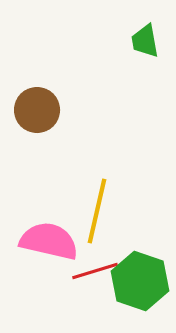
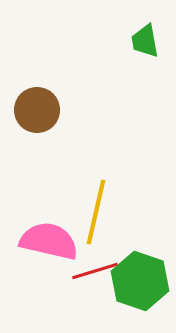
yellow line: moved 1 px left, 1 px down
